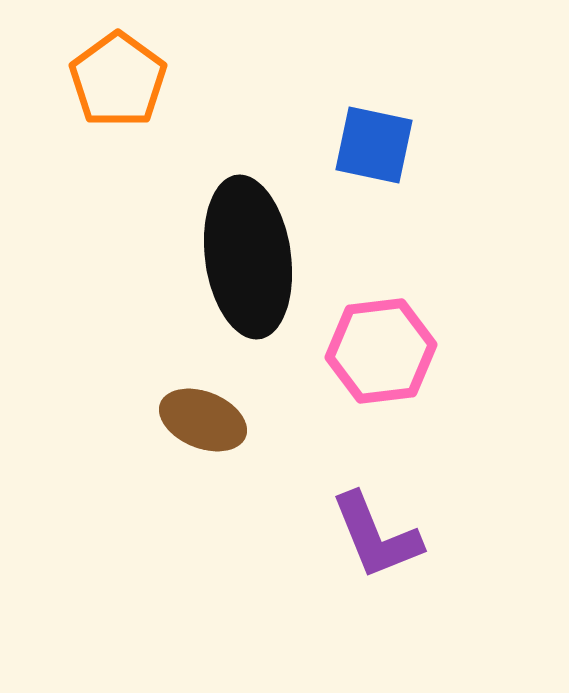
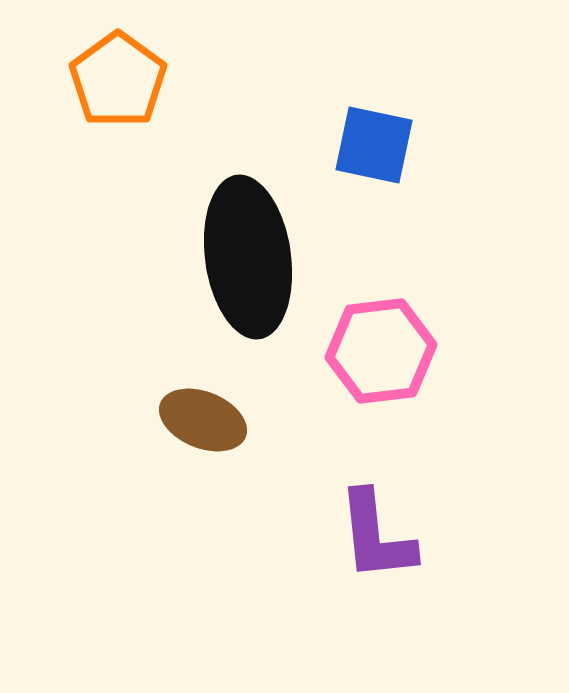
purple L-shape: rotated 16 degrees clockwise
